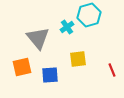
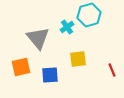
orange square: moved 1 px left
